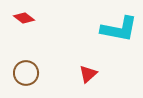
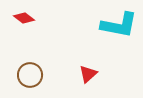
cyan L-shape: moved 4 px up
brown circle: moved 4 px right, 2 px down
